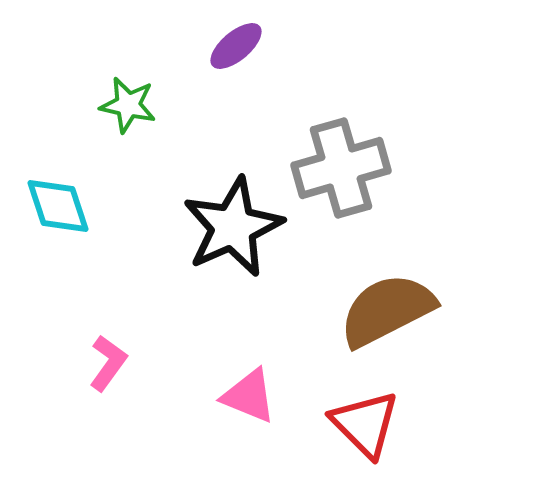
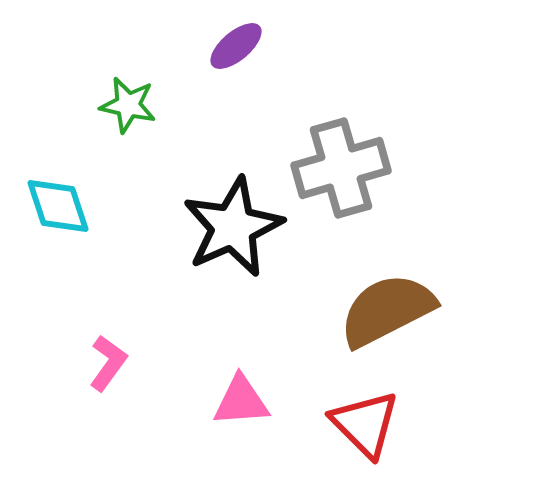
pink triangle: moved 8 px left, 5 px down; rotated 26 degrees counterclockwise
